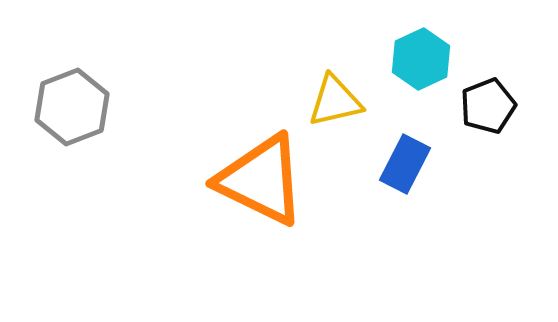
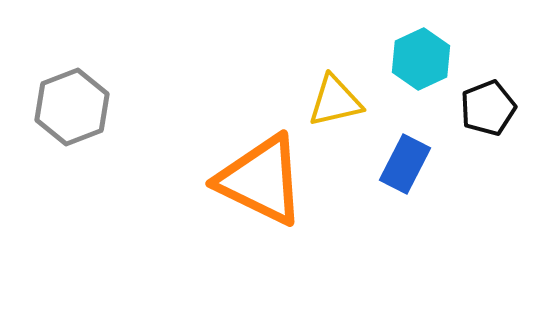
black pentagon: moved 2 px down
